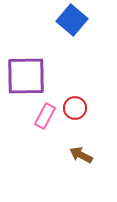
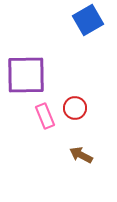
blue square: moved 16 px right; rotated 20 degrees clockwise
purple square: moved 1 px up
pink rectangle: rotated 50 degrees counterclockwise
